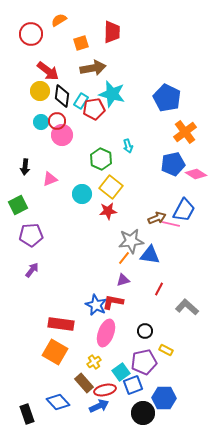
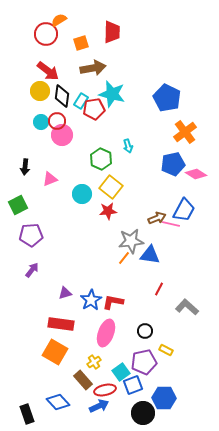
red circle at (31, 34): moved 15 px right
purple triangle at (123, 280): moved 58 px left, 13 px down
blue star at (96, 305): moved 5 px left, 5 px up; rotated 15 degrees clockwise
brown rectangle at (84, 383): moved 1 px left, 3 px up
